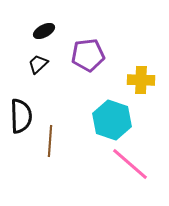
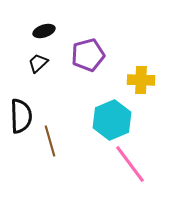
black ellipse: rotated 10 degrees clockwise
purple pentagon: rotated 8 degrees counterclockwise
black trapezoid: moved 1 px up
cyan hexagon: rotated 18 degrees clockwise
brown line: rotated 20 degrees counterclockwise
pink line: rotated 12 degrees clockwise
